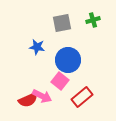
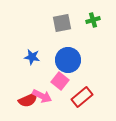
blue star: moved 5 px left, 10 px down
